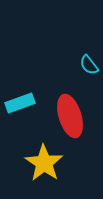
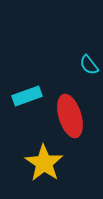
cyan rectangle: moved 7 px right, 7 px up
